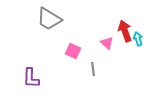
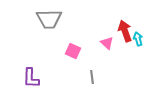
gray trapezoid: rotated 32 degrees counterclockwise
gray line: moved 1 px left, 8 px down
